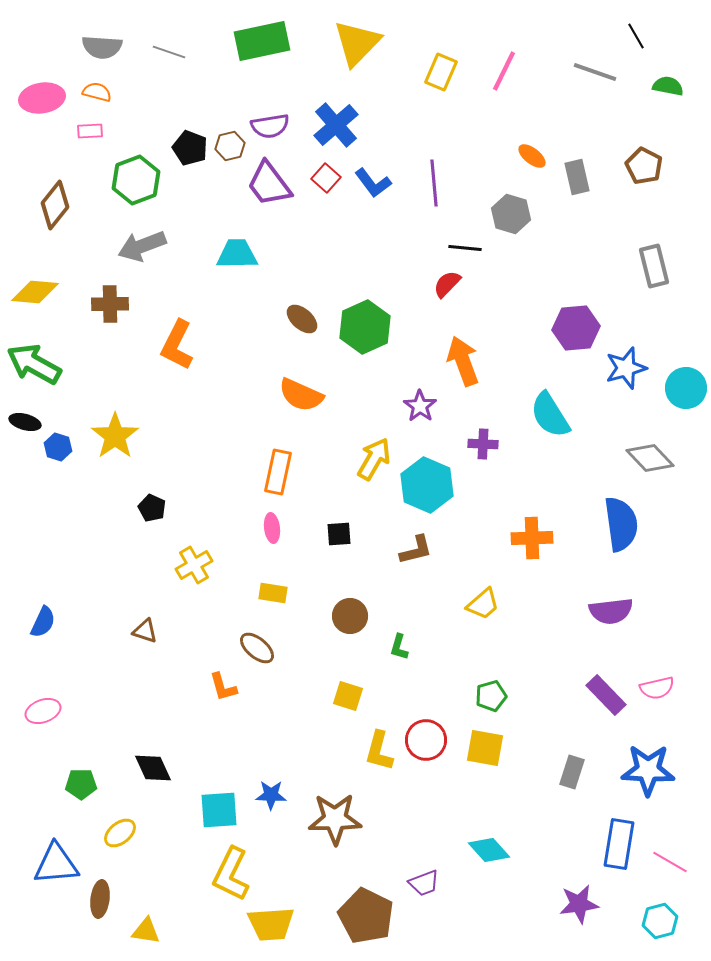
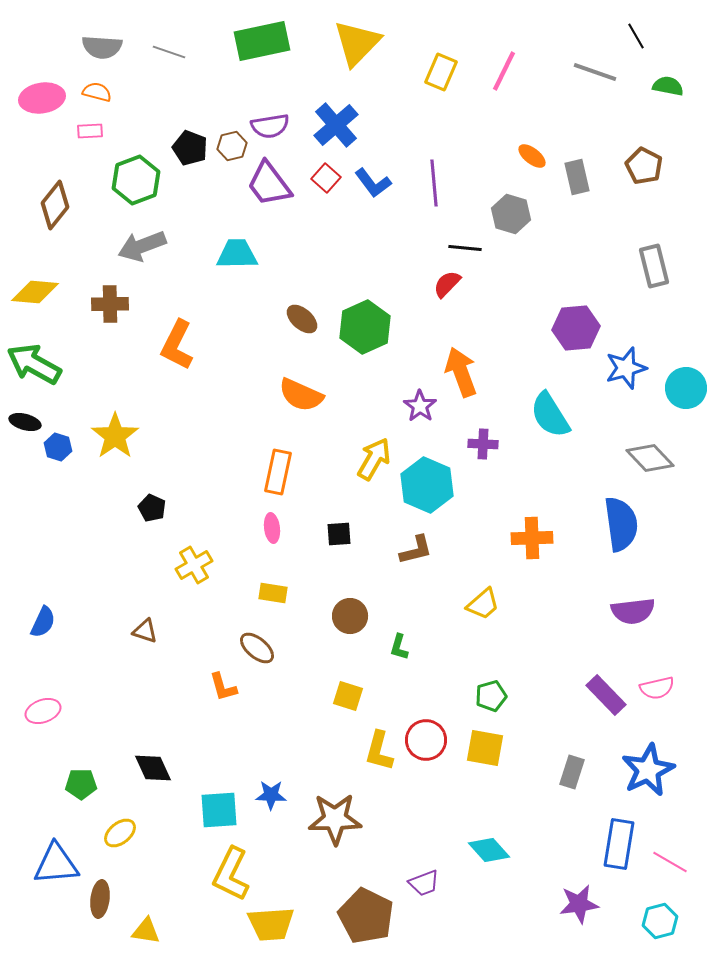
brown hexagon at (230, 146): moved 2 px right
orange arrow at (463, 361): moved 2 px left, 11 px down
purple semicircle at (611, 611): moved 22 px right
blue star at (648, 770): rotated 28 degrees counterclockwise
